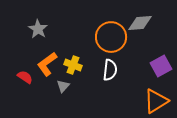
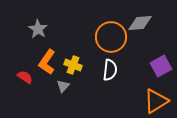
orange L-shape: moved 2 px up; rotated 20 degrees counterclockwise
